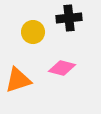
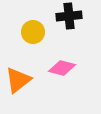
black cross: moved 2 px up
orange triangle: rotated 20 degrees counterclockwise
